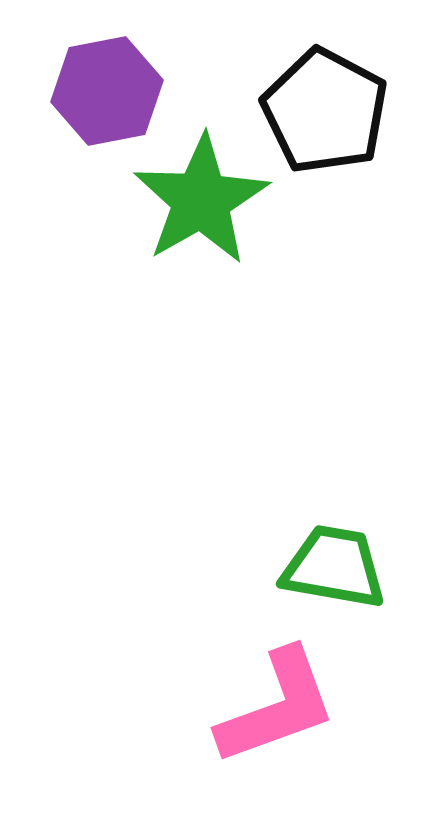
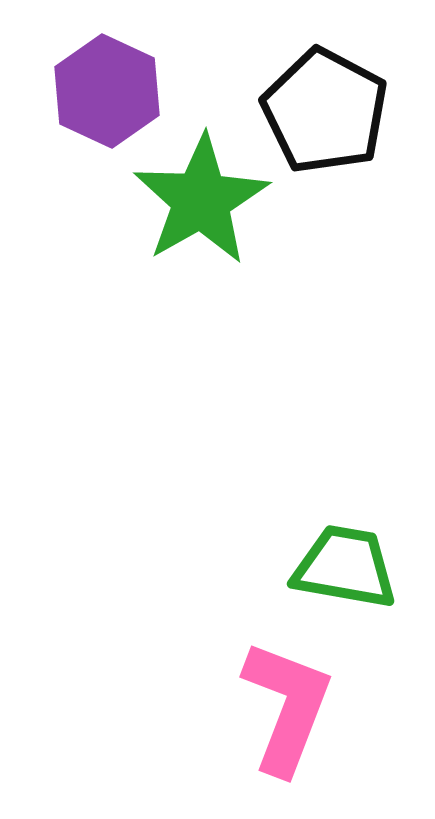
purple hexagon: rotated 24 degrees counterclockwise
green trapezoid: moved 11 px right
pink L-shape: moved 10 px right; rotated 49 degrees counterclockwise
